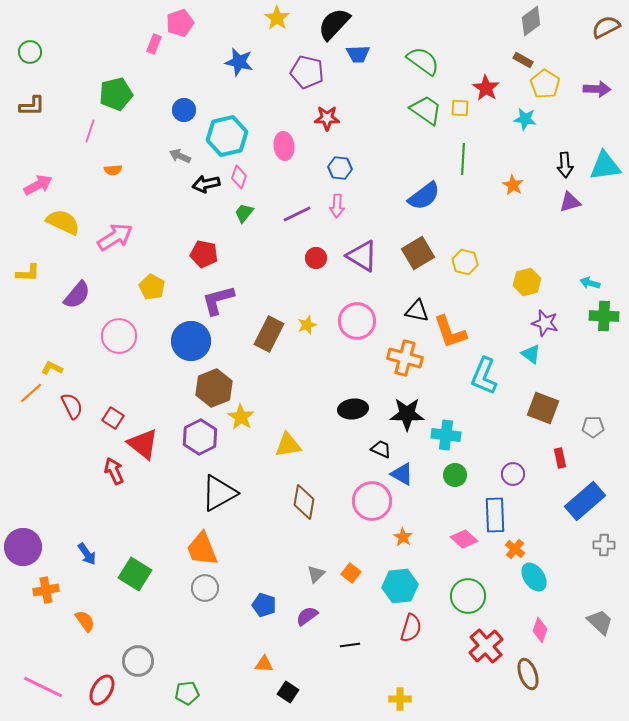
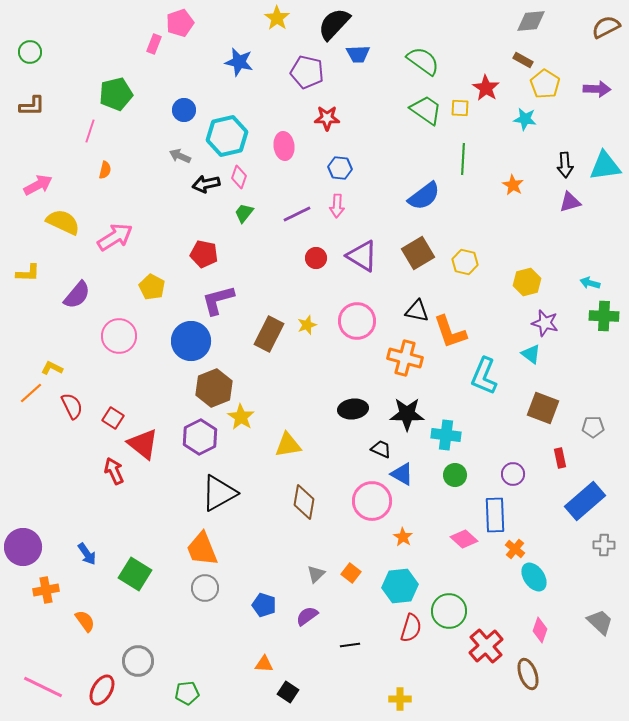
gray diamond at (531, 21): rotated 32 degrees clockwise
orange semicircle at (113, 170): moved 8 px left; rotated 72 degrees counterclockwise
green circle at (468, 596): moved 19 px left, 15 px down
